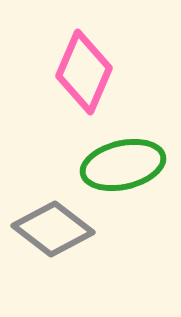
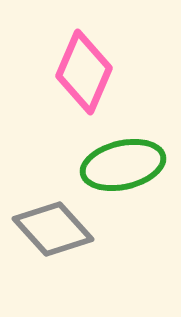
gray diamond: rotated 10 degrees clockwise
